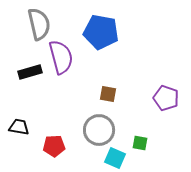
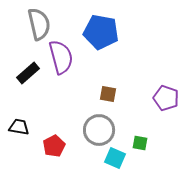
black rectangle: moved 2 px left, 1 px down; rotated 25 degrees counterclockwise
red pentagon: rotated 25 degrees counterclockwise
